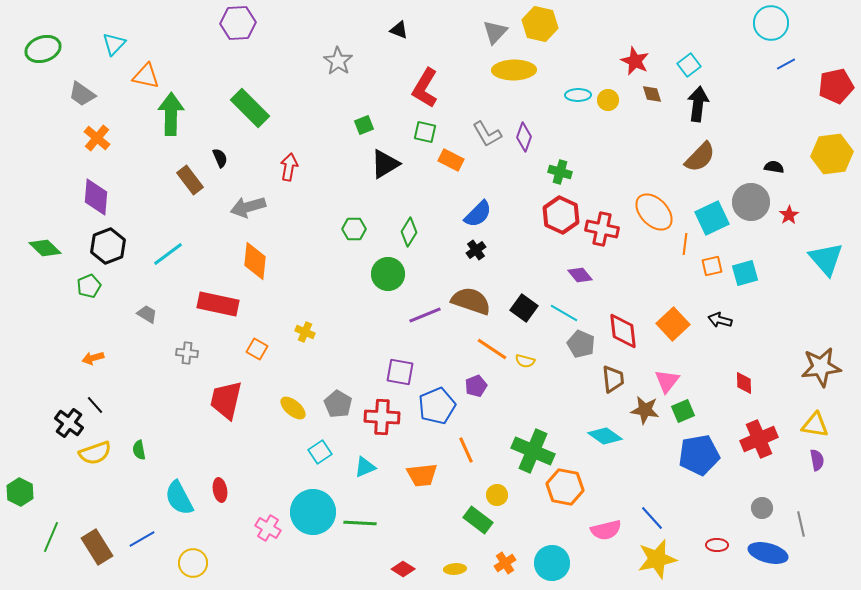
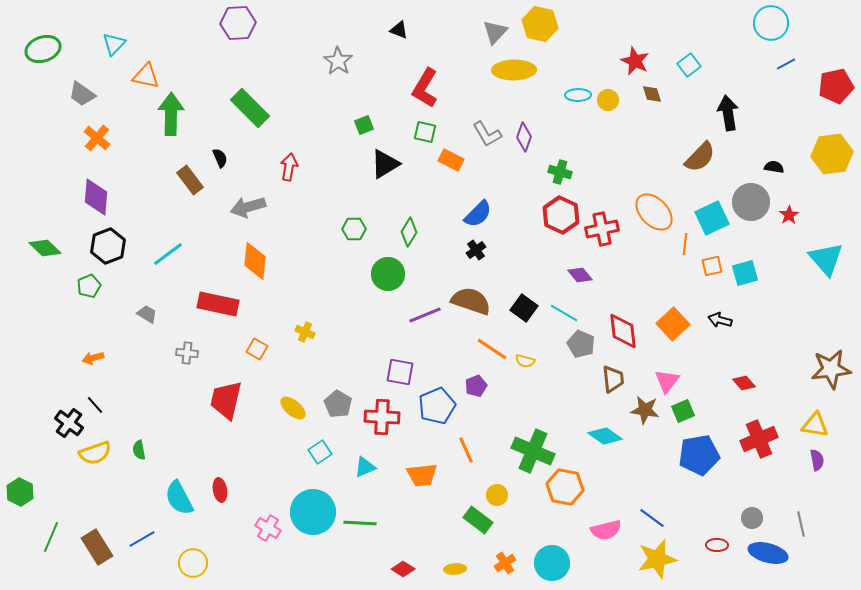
black arrow at (698, 104): moved 30 px right, 9 px down; rotated 16 degrees counterclockwise
red cross at (602, 229): rotated 24 degrees counterclockwise
brown star at (821, 367): moved 10 px right, 2 px down
red diamond at (744, 383): rotated 40 degrees counterclockwise
gray circle at (762, 508): moved 10 px left, 10 px down
blue line at (652, 518): rotated 12 degrees counterclockwise
